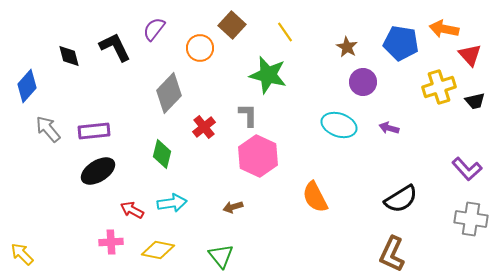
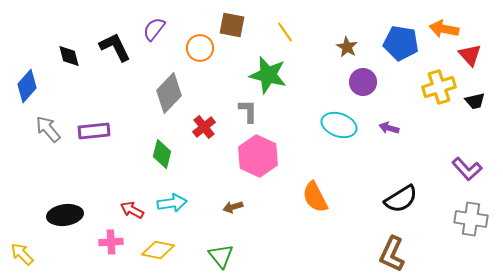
brown square: rotated 32 degrees counterclockwise
gray L-shape: moved 4 px up
black ellipse: moved 33 px left, 44 px down; rotated 24 degrees clockwise
